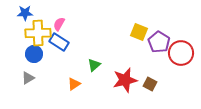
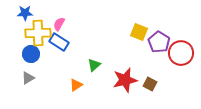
blue circle: moved 3 px left
orange triangle: moved 2 px right, 1 px down
